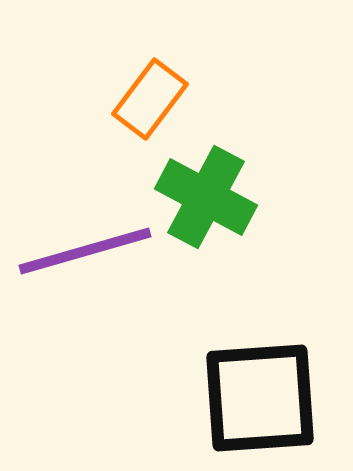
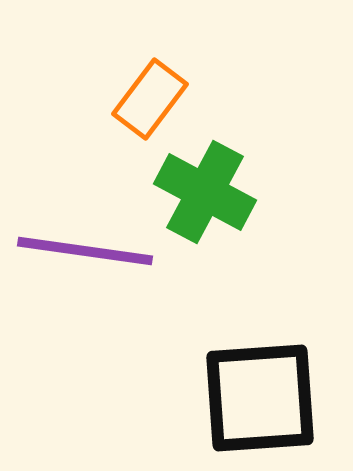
green cross: moved 1 px left, 5 px up
purple line: rotated 24 degrees clockwise
